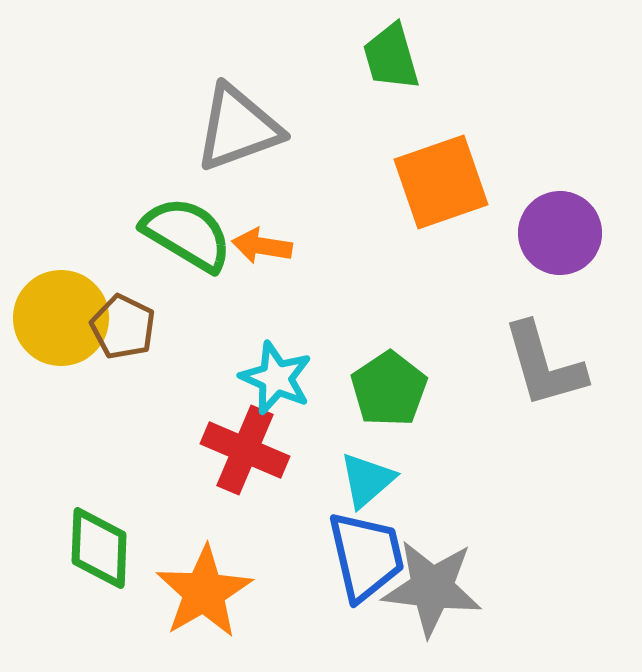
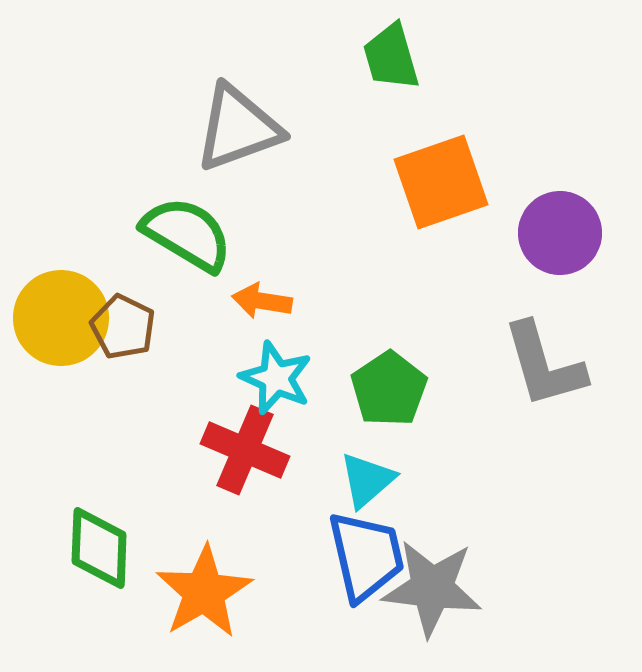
orange arrow: moved 55 px down
